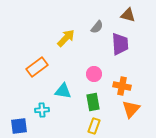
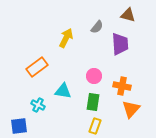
yellow arrow: rotated 18 degrees counterclockwise
pink circle: moved 2 px down
green rectangle: rotated 18 degrees clockwise
cyan cross: moved 4 px left, 5 px up; rotated 32 degrees clockwise
yellow rectangle: moved 1 px right
